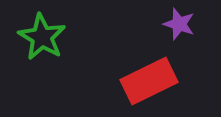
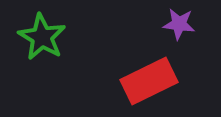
purple star: rotated 12 degrees counterclockwise
